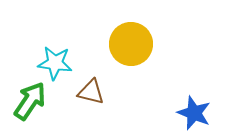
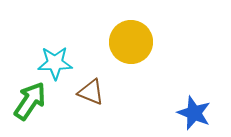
yellow circle: moved 2 px up
cyan star: rotated 8 degrees counterclockwise
brown triangle: rotated 8 degrees clockwise
